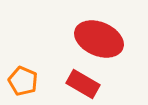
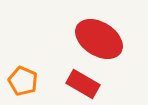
red ellipse: rotated 9 degrees clockwise
